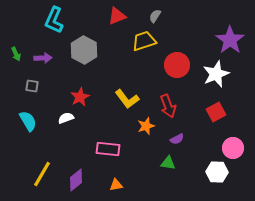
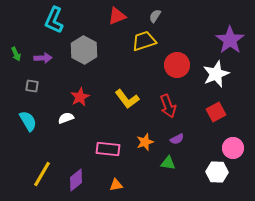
orange star: moved 1 px left, 16 px down
